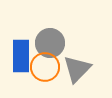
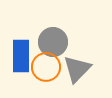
gray circle: moved 3 px right, 1 px up
orange circle: moved 1 px right
